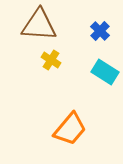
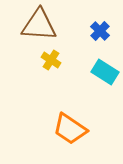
orange trapezoid: rotated 84 degrees clockwise
